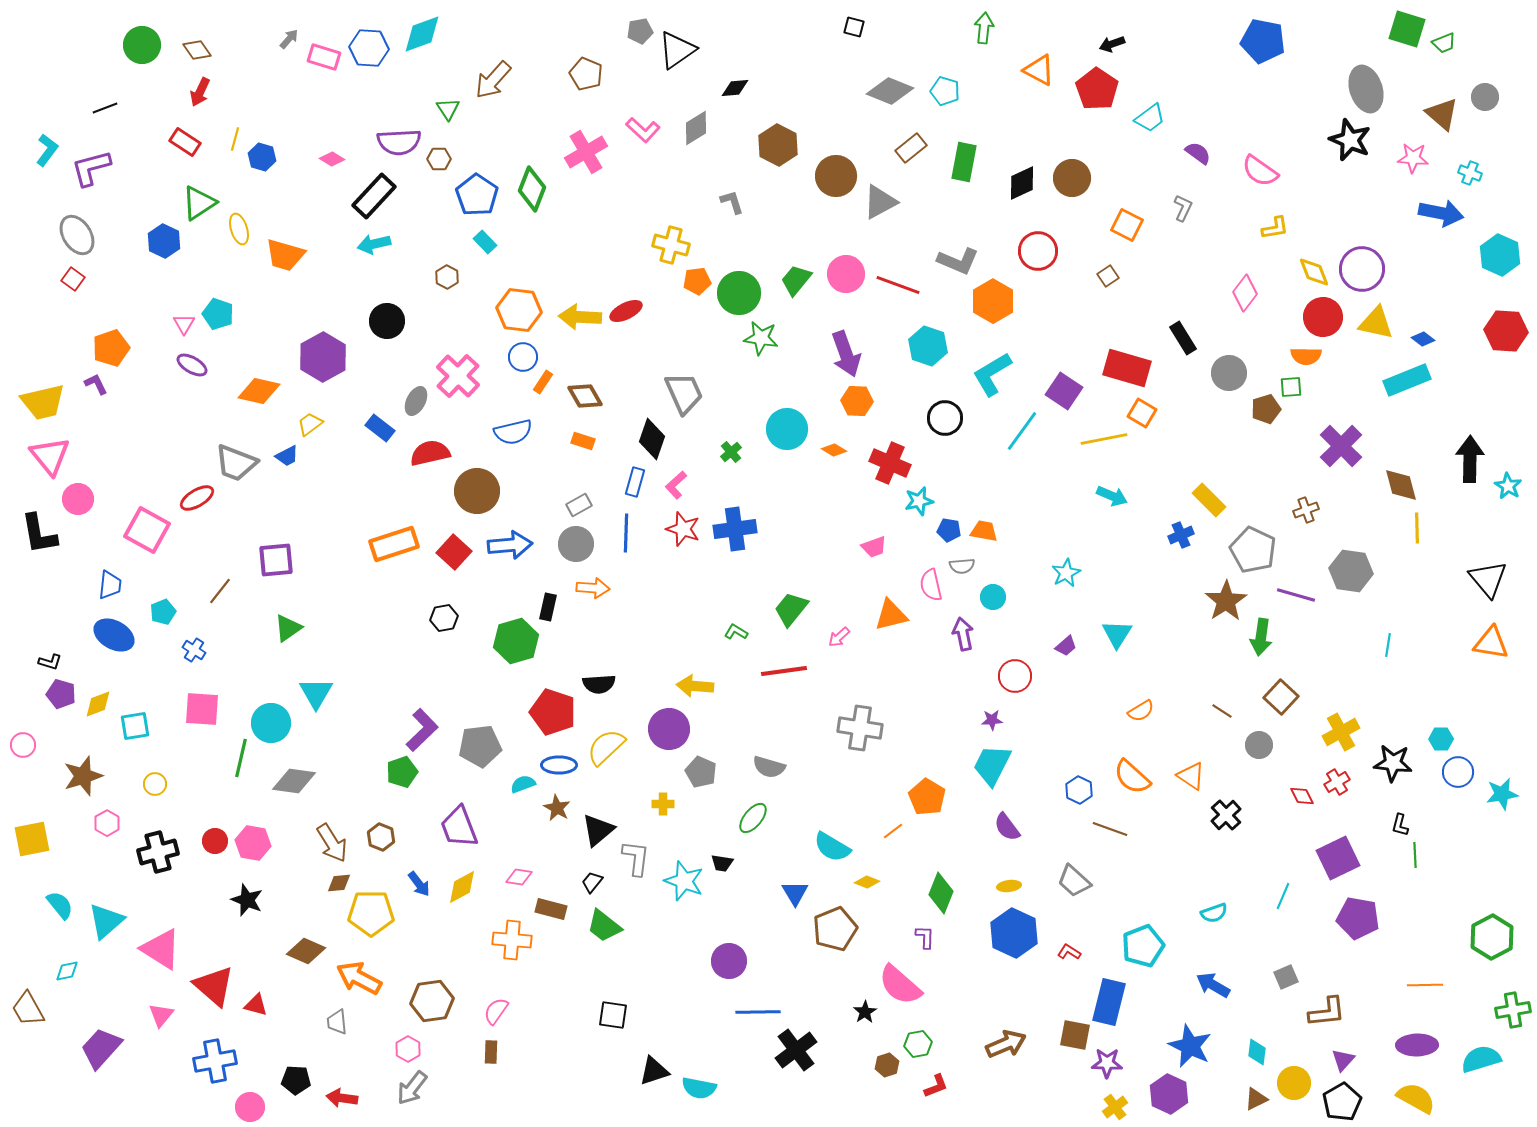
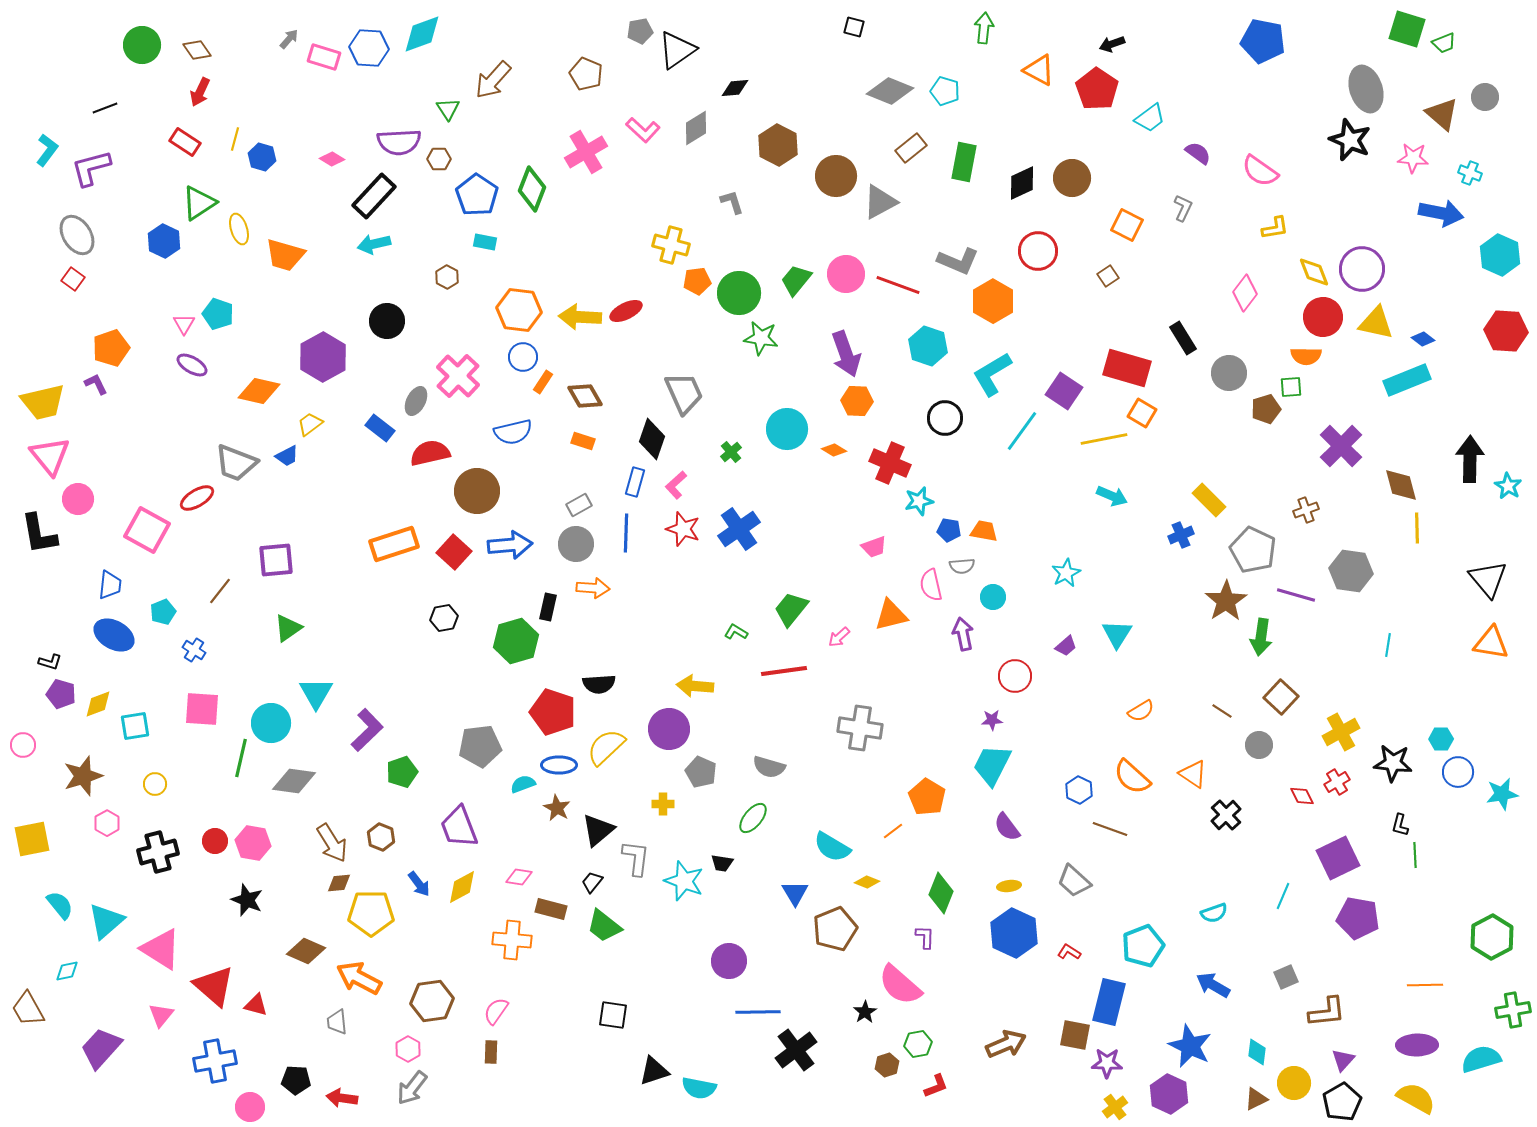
cyan rectangle at (485, 242): rotated 35 degrees counterclockwise
blue cross at (735, 529): moved 4 px right; rotated 27 degrees counterclockwise
purple L-shape at (422, 730): moved 55 px left
orange triangle at (1191, 776): moved 2 px right, 2 px up
